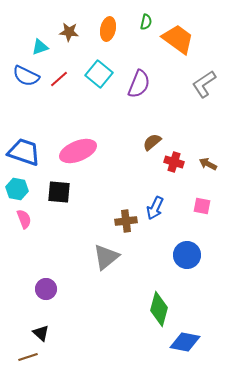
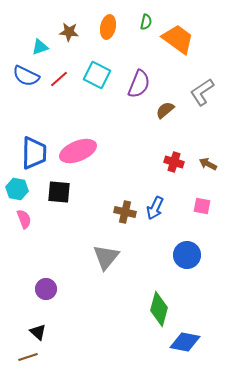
orange ellipse: moved 2 px up
cyan square: moved 2 px left, 1 px down; rotated 12 degrees counterclockwise
gray L-shape: moved 2 px left, 8 px down
brown semicircle: moved 13 px right, 32 px up
blue trapezoid: moved 10 px right, 1 px down; rotated 72 degrees clockwise
brown cross: moved 1 px left, 9 px up; rotated 20 degrees clockwise
gray triangle: rotated 12 degrees counterclockwise
black triangle: moved 3 px left, 1 px up
